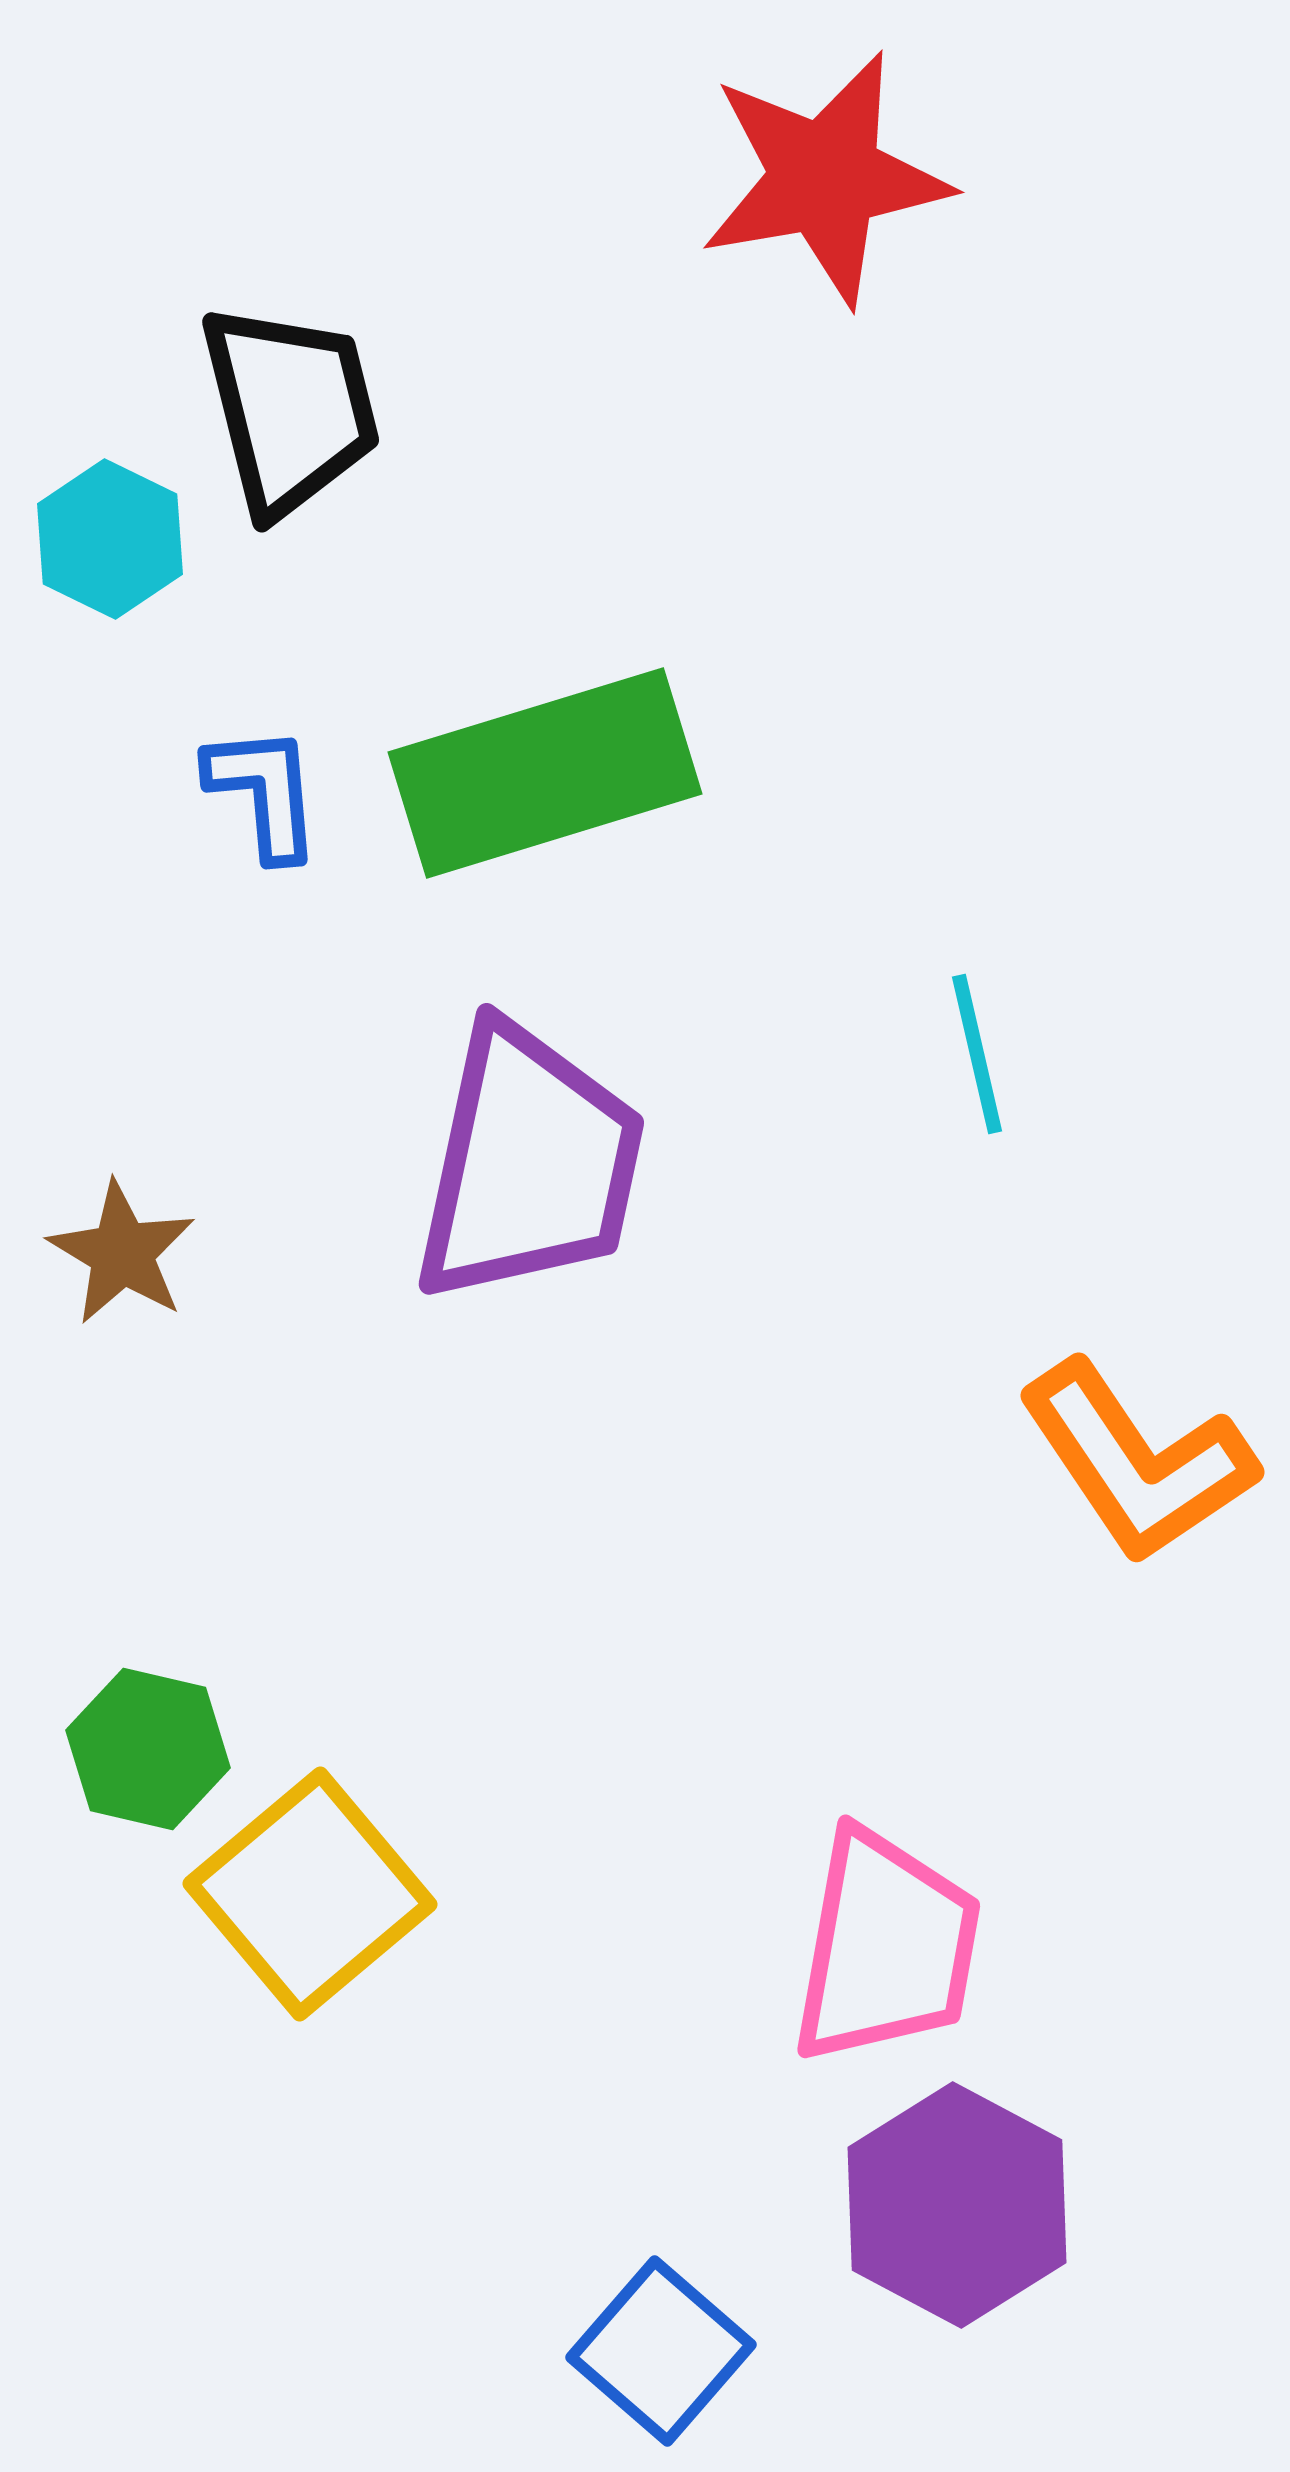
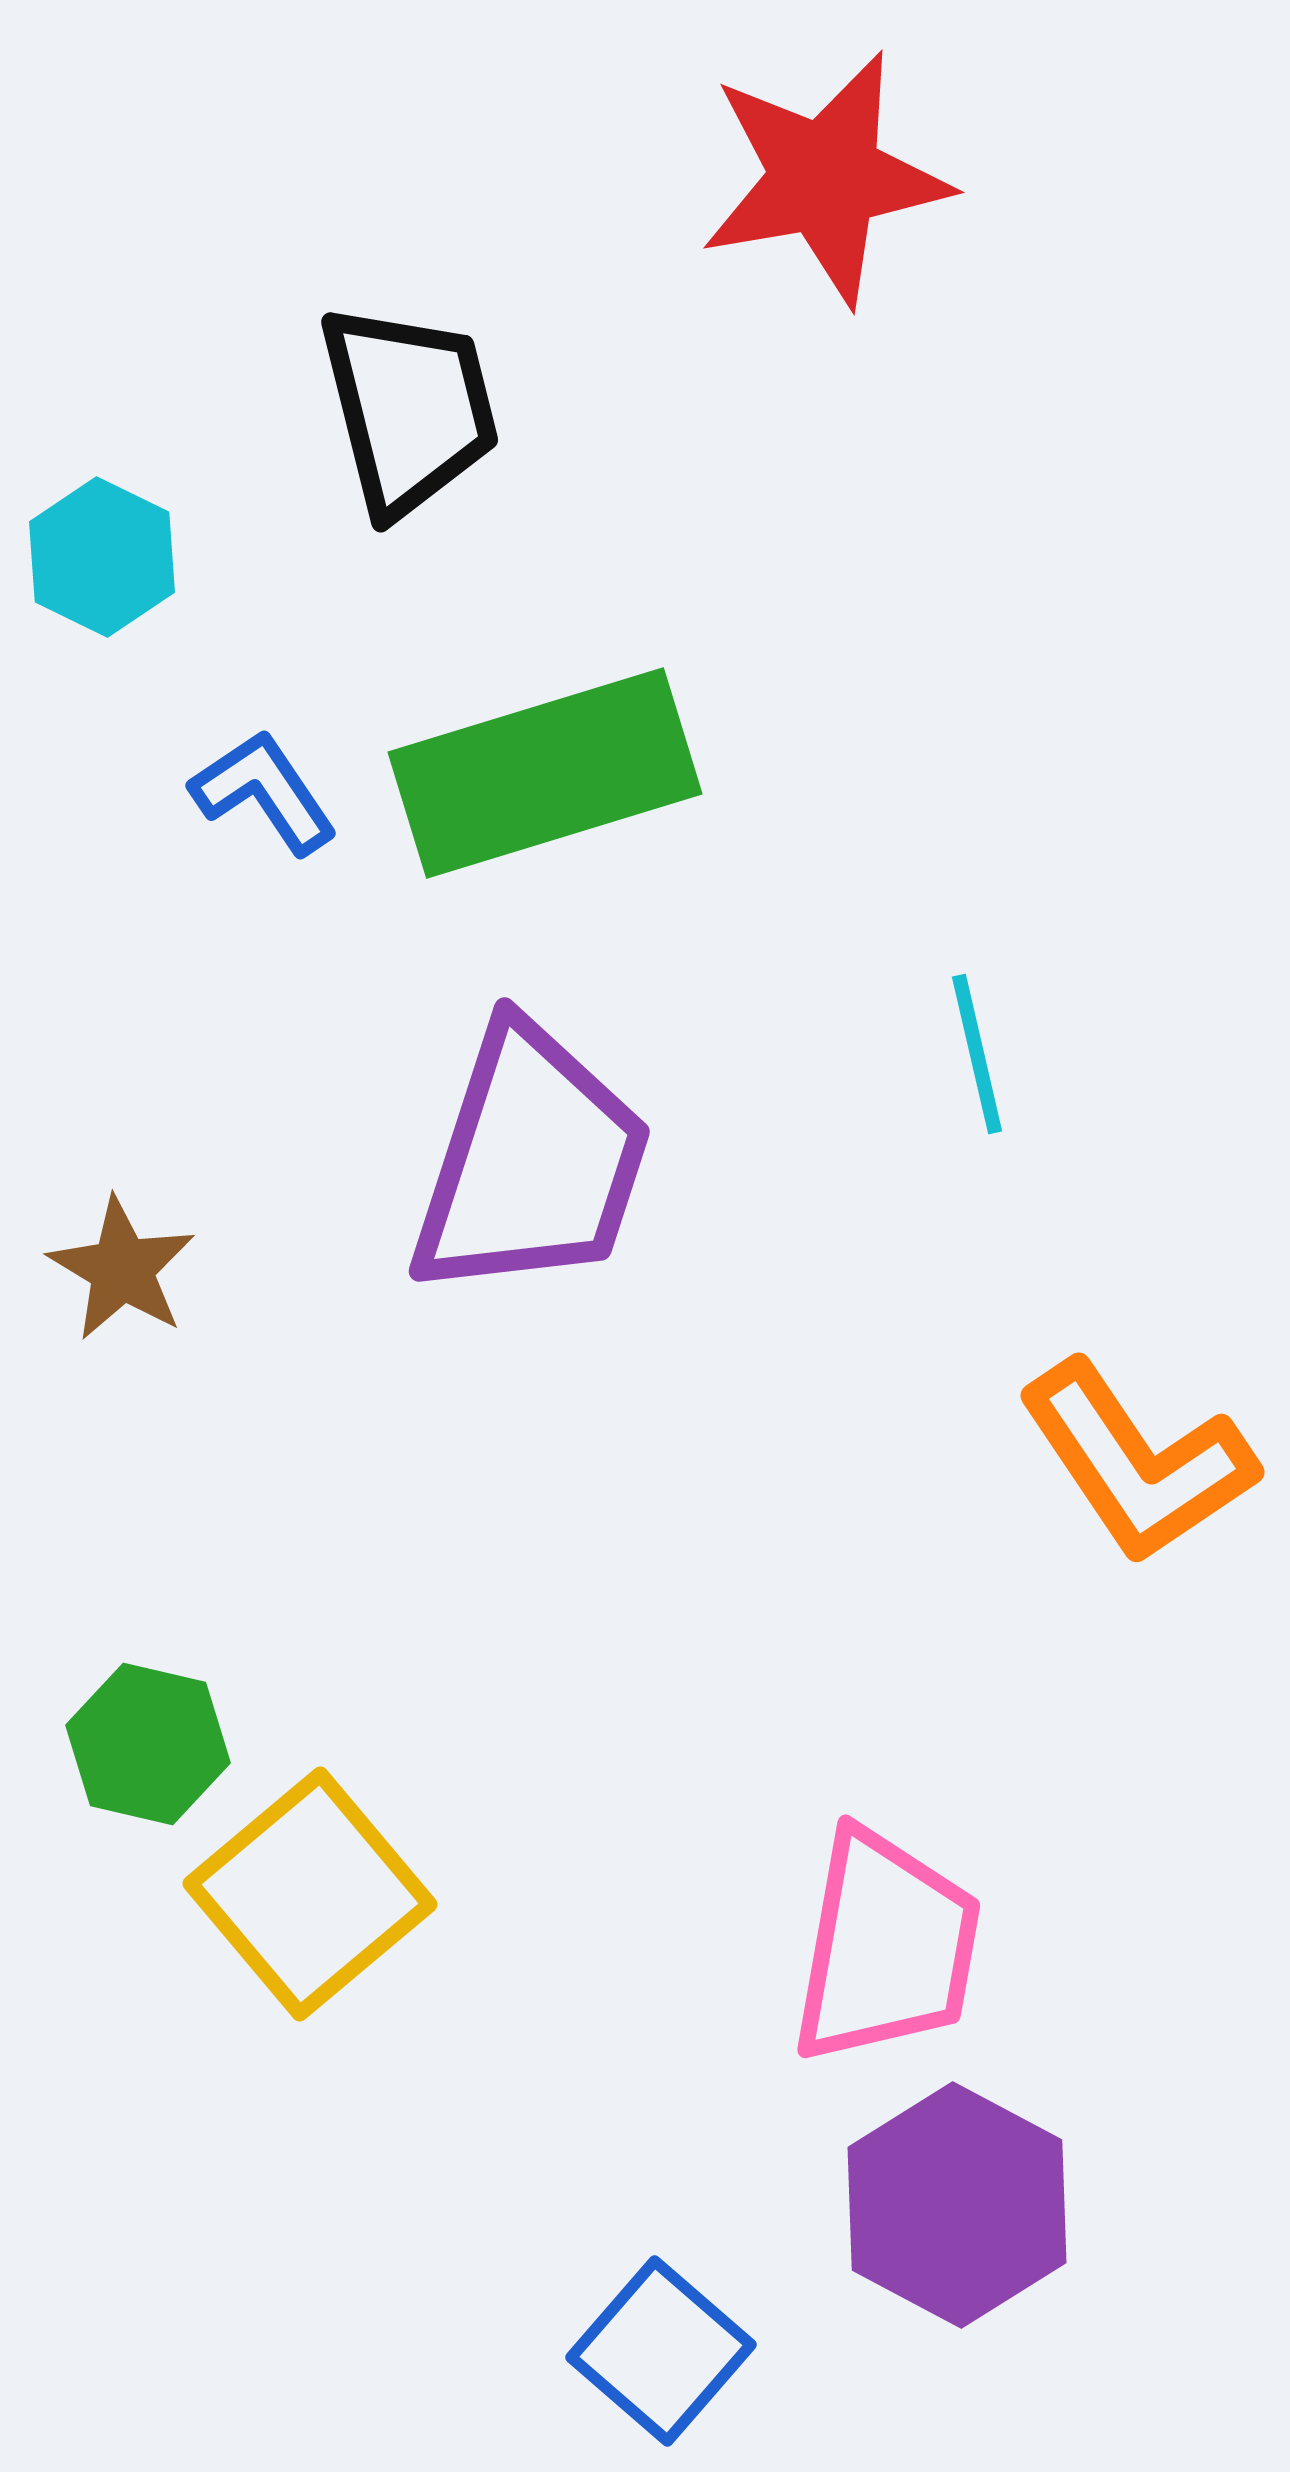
black trapezoid: moved 119 px right
cyan hexagon: moved 8 px left, 18 px down
blue L-shape: rotated 29 degrees counterclockwise
purple trapezoid: moved 2 px right, 2 px up; rotated 6 degrees clockwise
brown star: moved 16 px down
green hexagon: moved 5 px up
